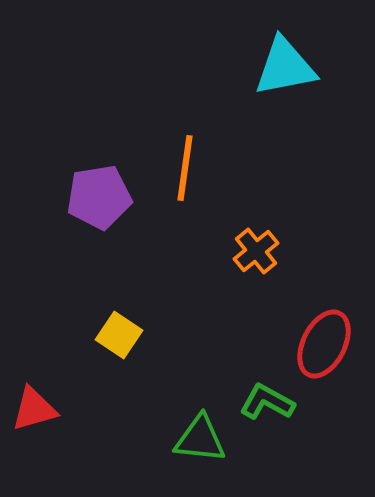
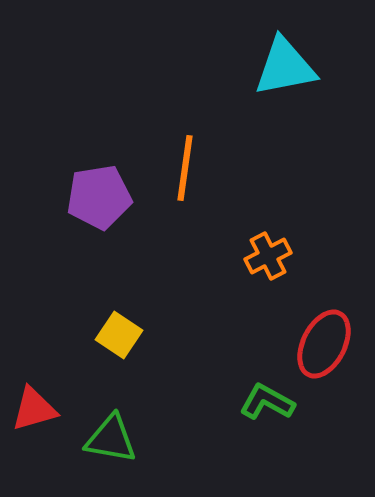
orange cross: moved 12 px right, 5 px down; rotated 12 degrees clockwise
green triangle: moved 89 px left; rotated 4 degrees clockwise
